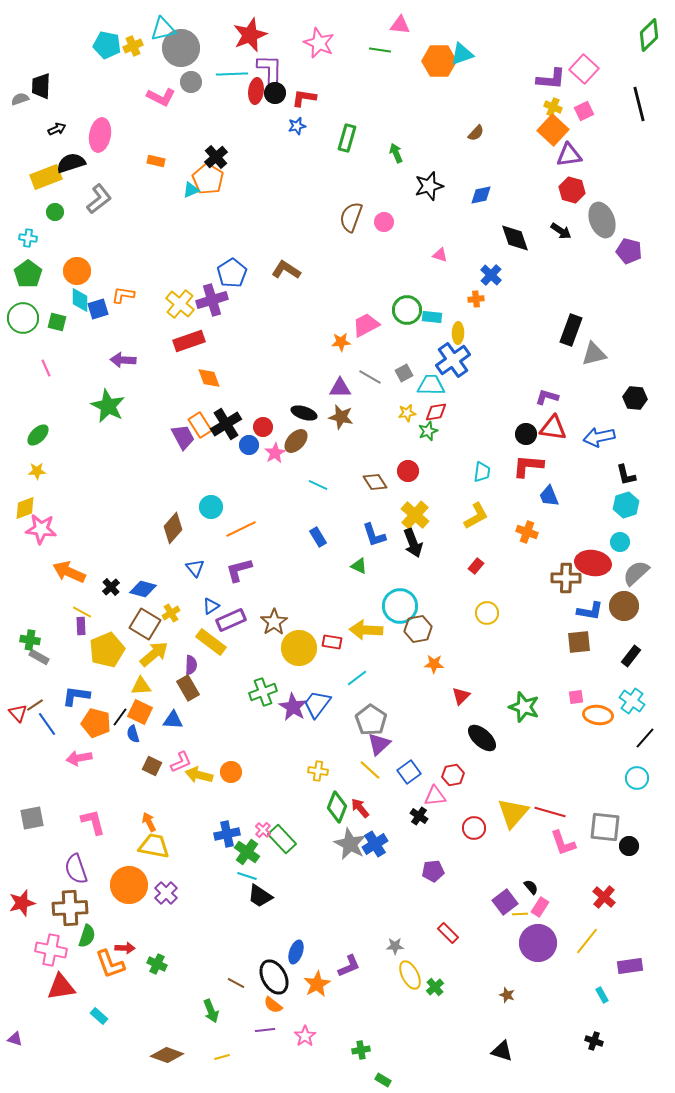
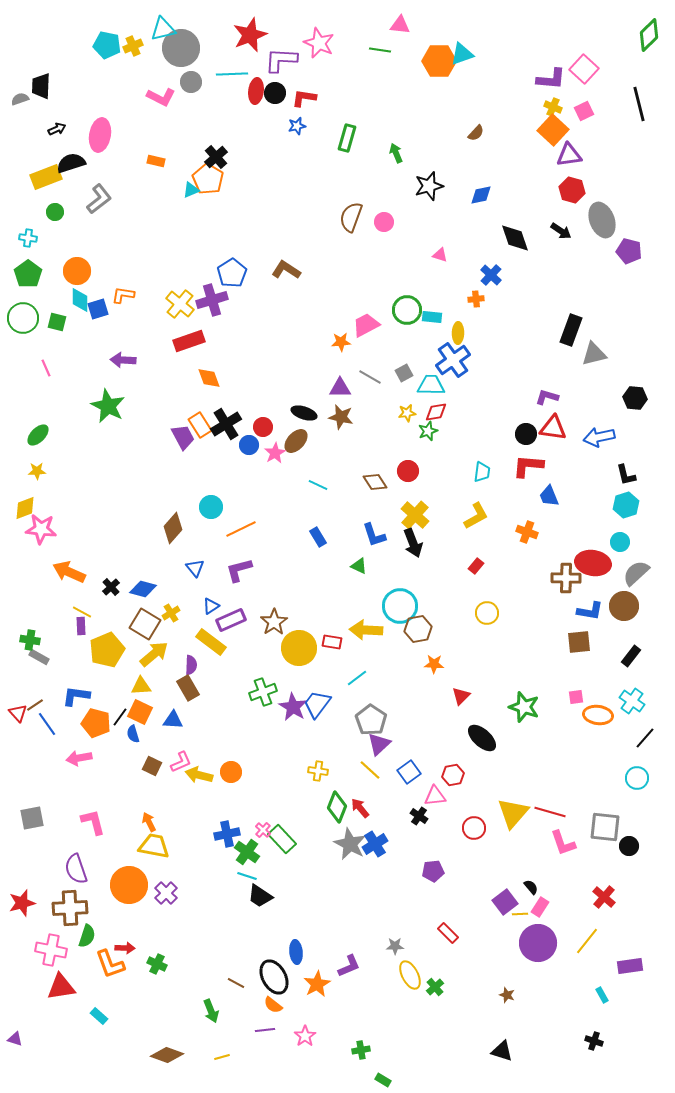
purple L-shape at (270, 70): moved 11 px right, 10 px up; rotated 88 degrees counterclockwise
blue ellipse at (296, 952): rotated 25 degrees counterclockwise
